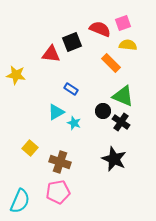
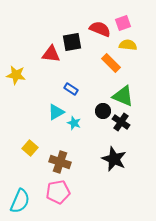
black square: rotated 12 degrees clockwise
